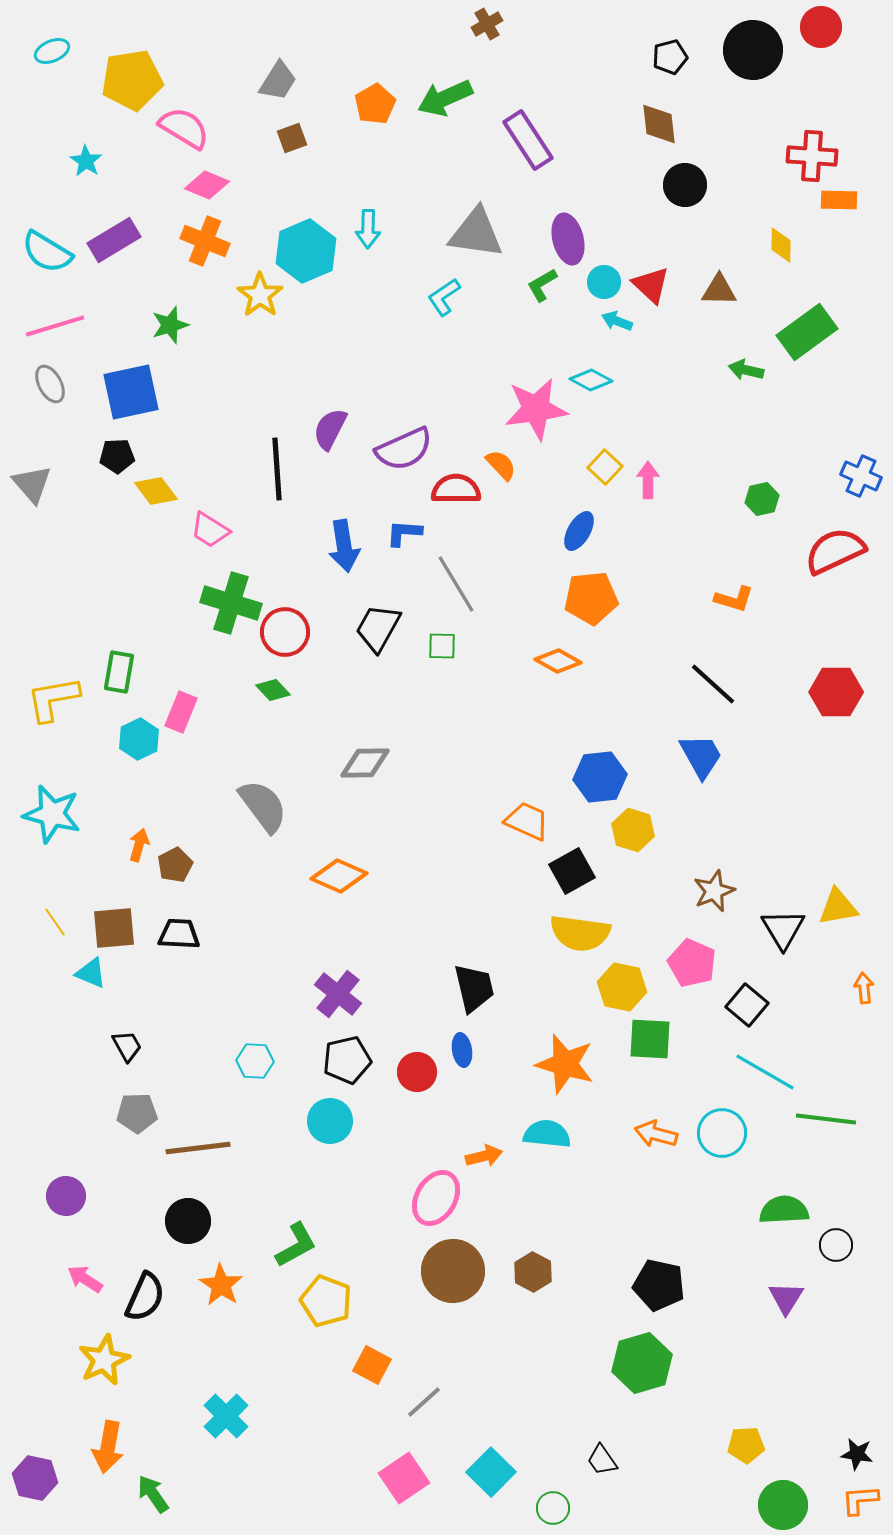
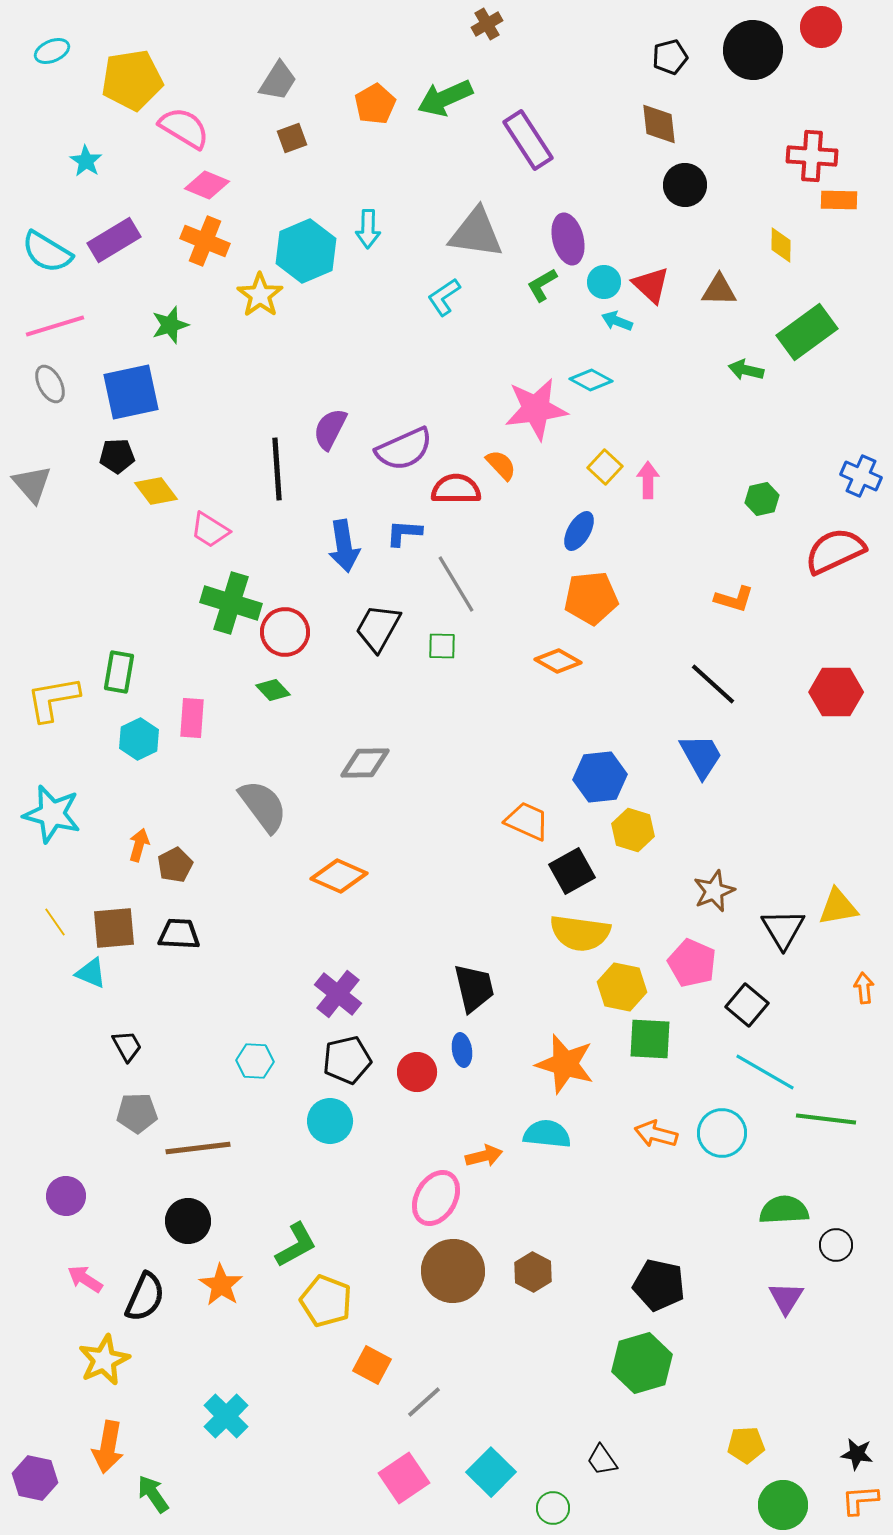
pink rectangle at (181, 712): moved 11 px right, 6 px down; rotated 18 degrees counterclockwise
